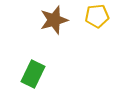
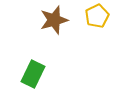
yellow pentagon: rotated 20 degrees counterclockwise
